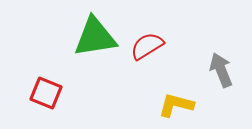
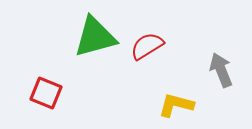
green triangle: rotated 6 degrees counterclockwise
